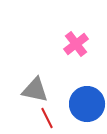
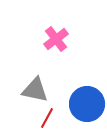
pink cross: moved 20 px left, 5 px up
red line: rotated 55 degrees clockwise
